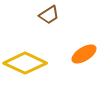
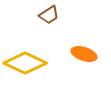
orange ellipse: rotated 50 degrees clockwise
